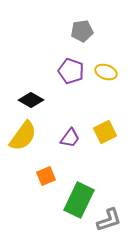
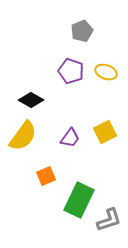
gray pentagon: rotated 15 degrees counterclockwise
